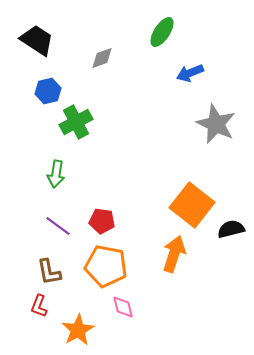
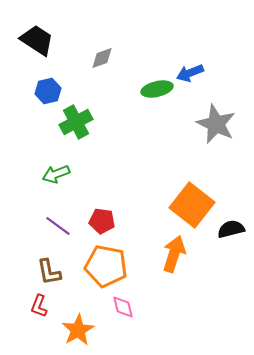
green ellipse: moved 5 px left, 57 px down; rotated 44 degrees clockwise
green arrow: rotated 60 degrees clockwise
